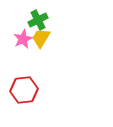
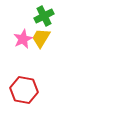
green cross: moved 6 px right, 4 px up
red hexagon: rotated 16 degrees clockwise
